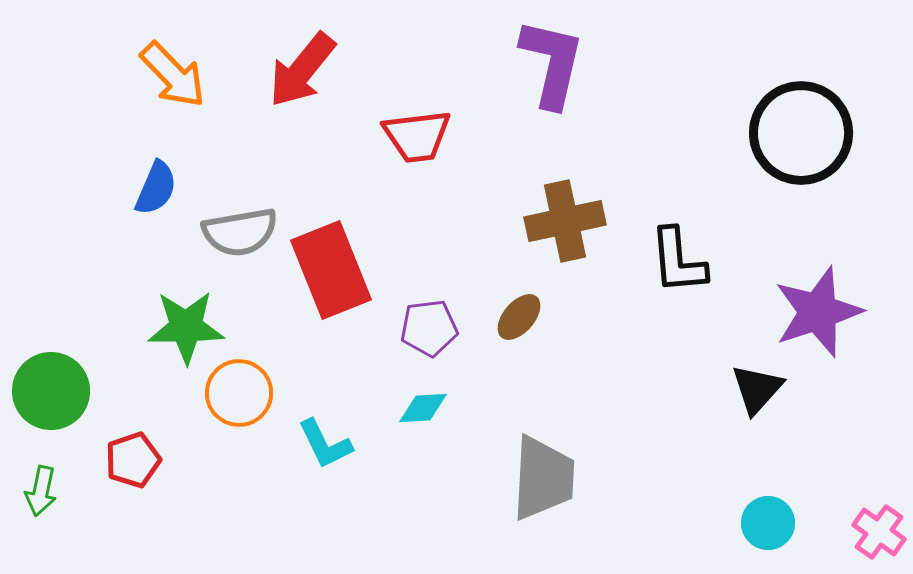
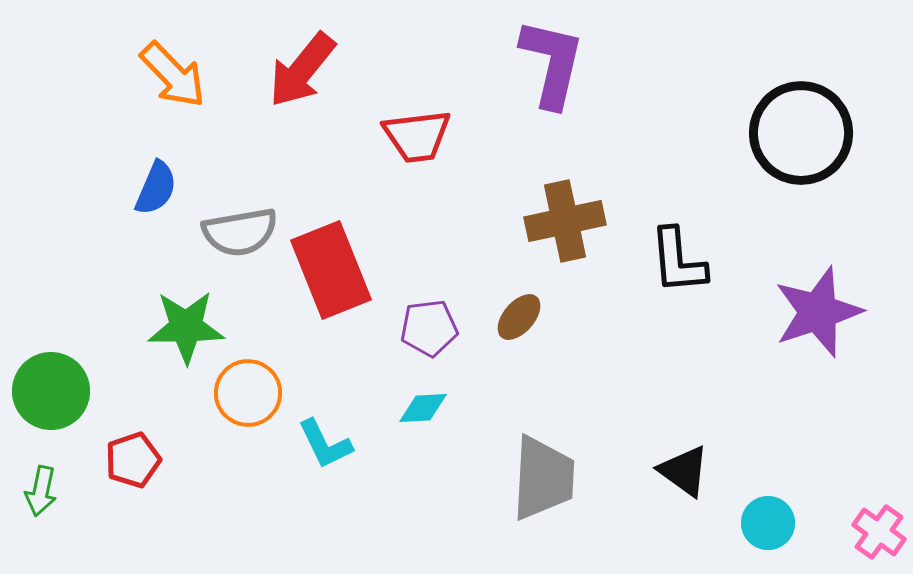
black triangle: moved 73 px left, 82 px down; rotated 36 degrees counterclockwise
orange circle: moved 9 px right
